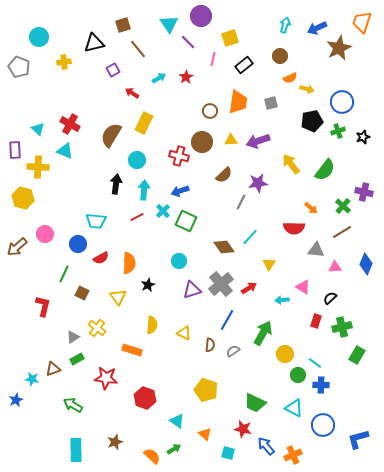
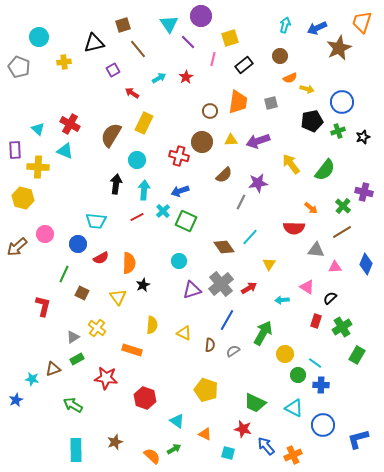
black star at (148, 285): moved 5 px left
pink triangle at (303, 287): moved 4 px right
green cross at (342, 327): rotated 18 degrees counterclockwise
orange triangle at (205, 434): rotated 16 degrees counterclockwise
